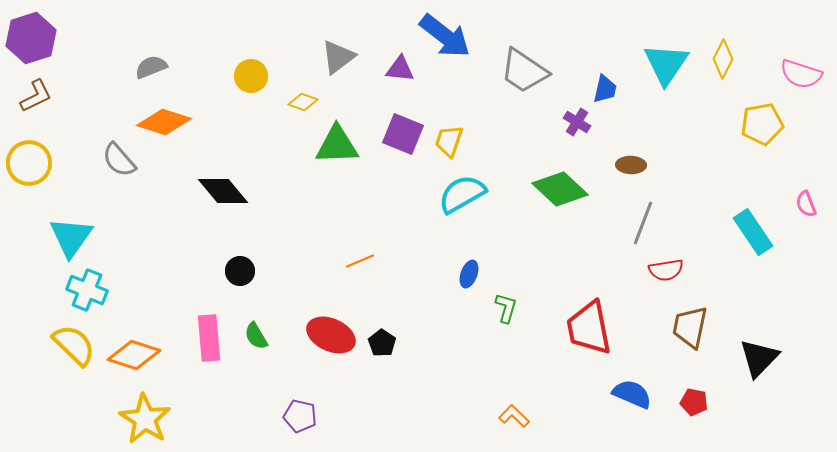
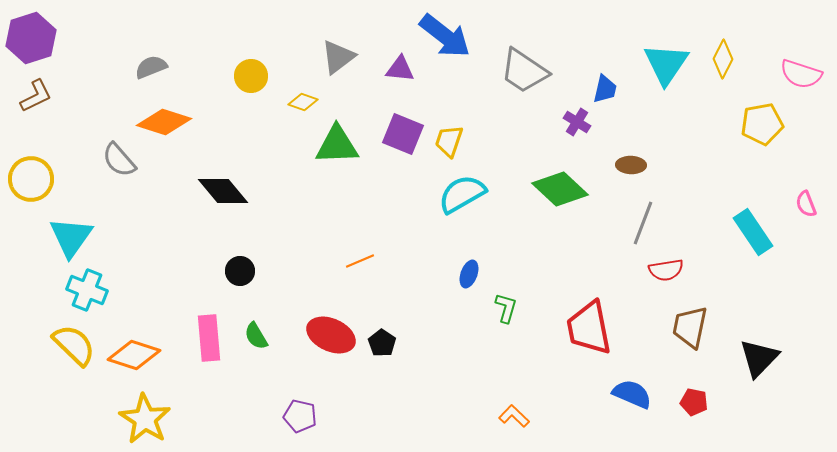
yellow circle at (29, 163): moved 2 px right, 16 px down
